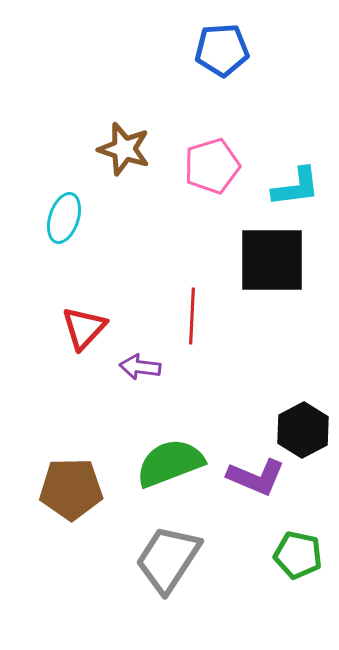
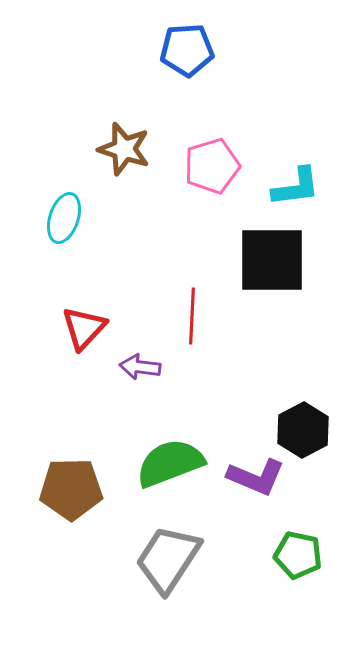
blue pentagon: moved 35 px left
